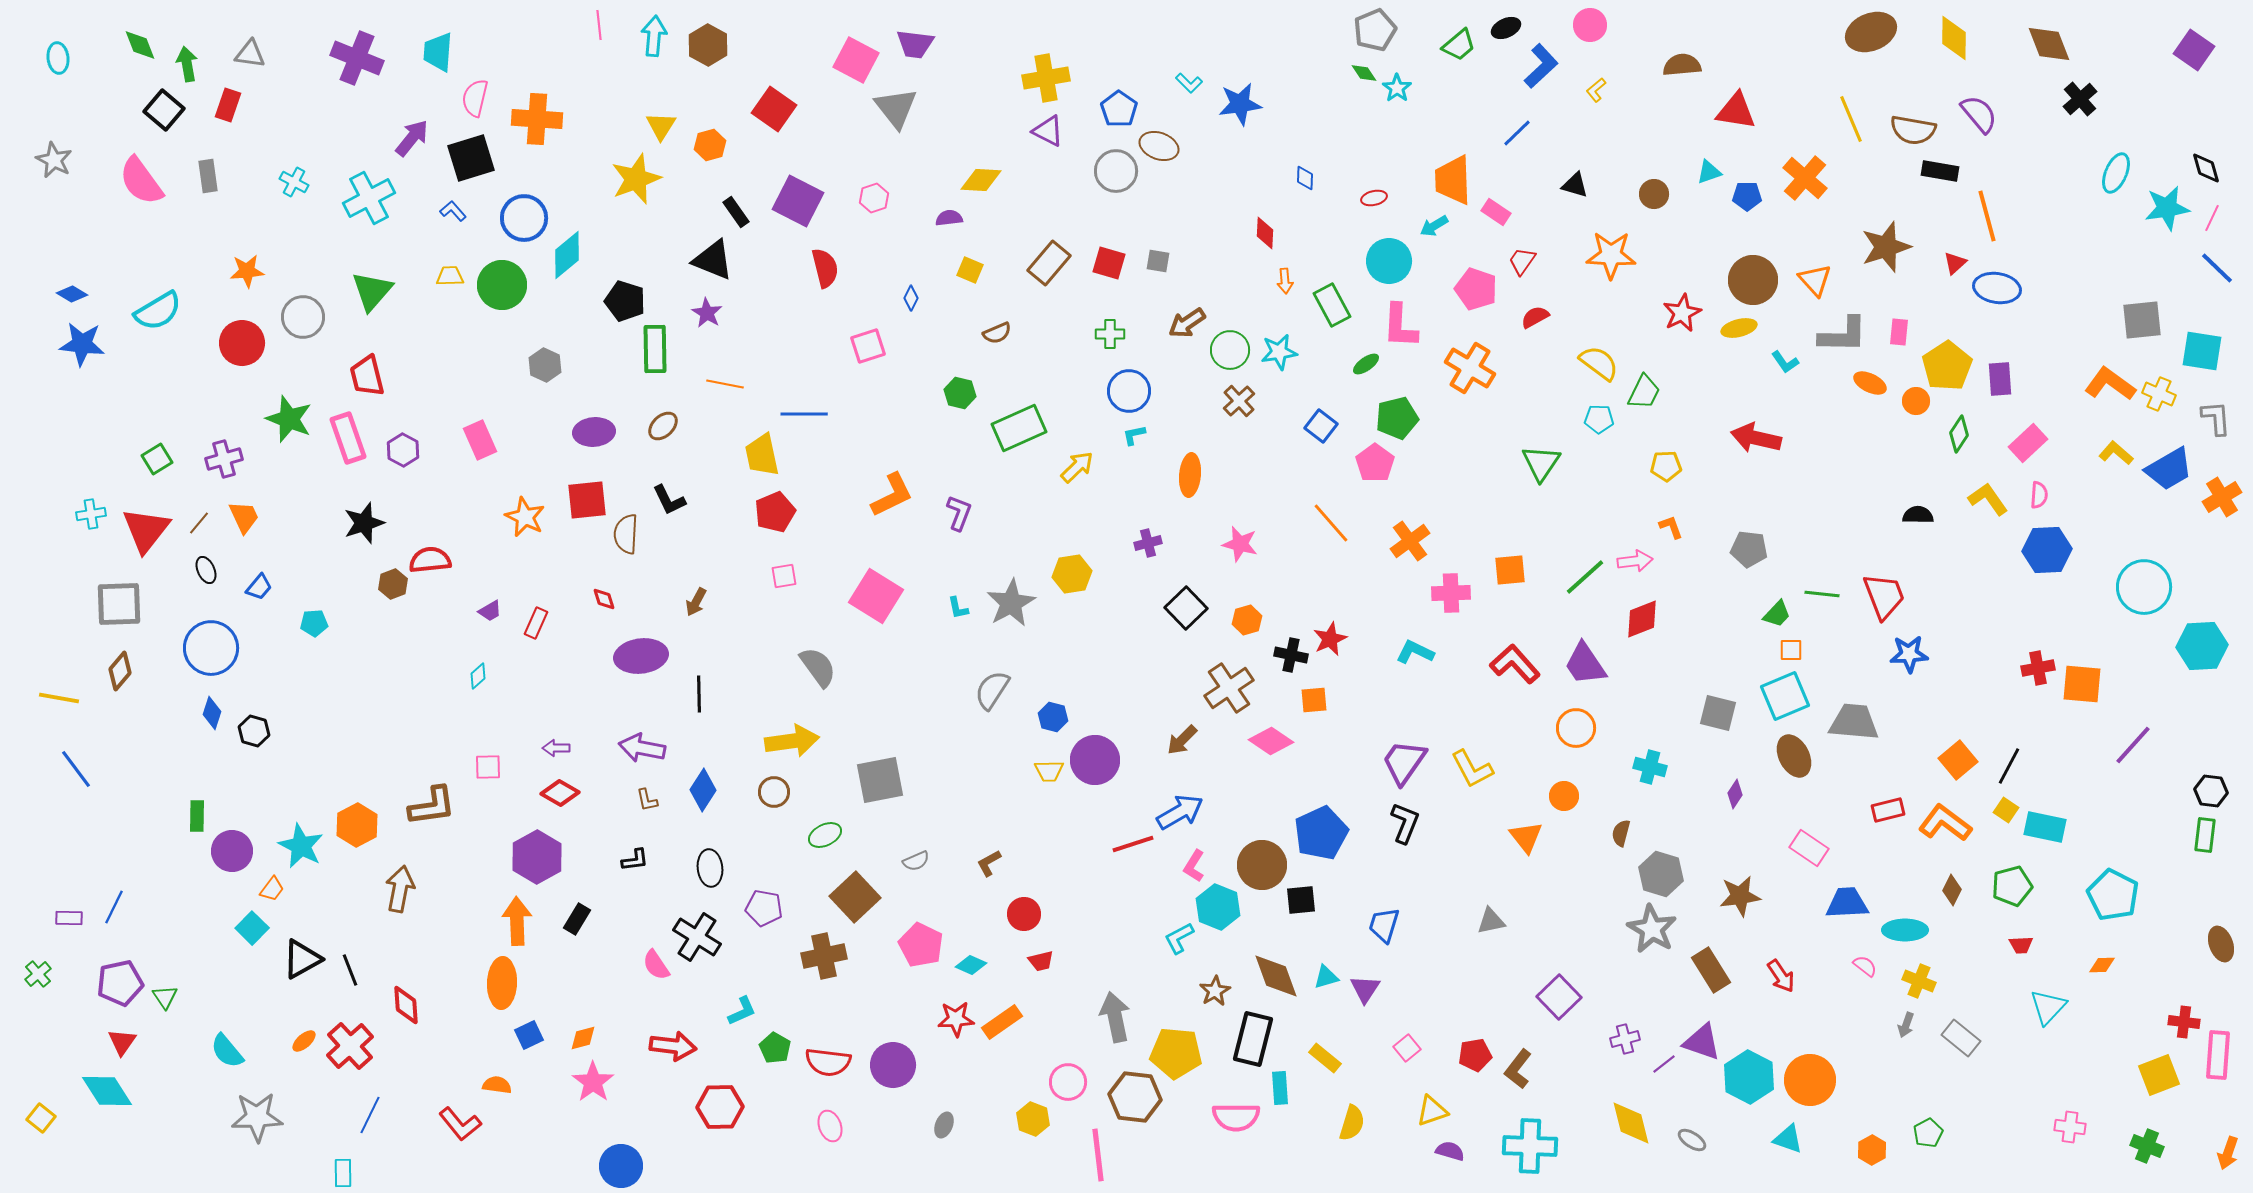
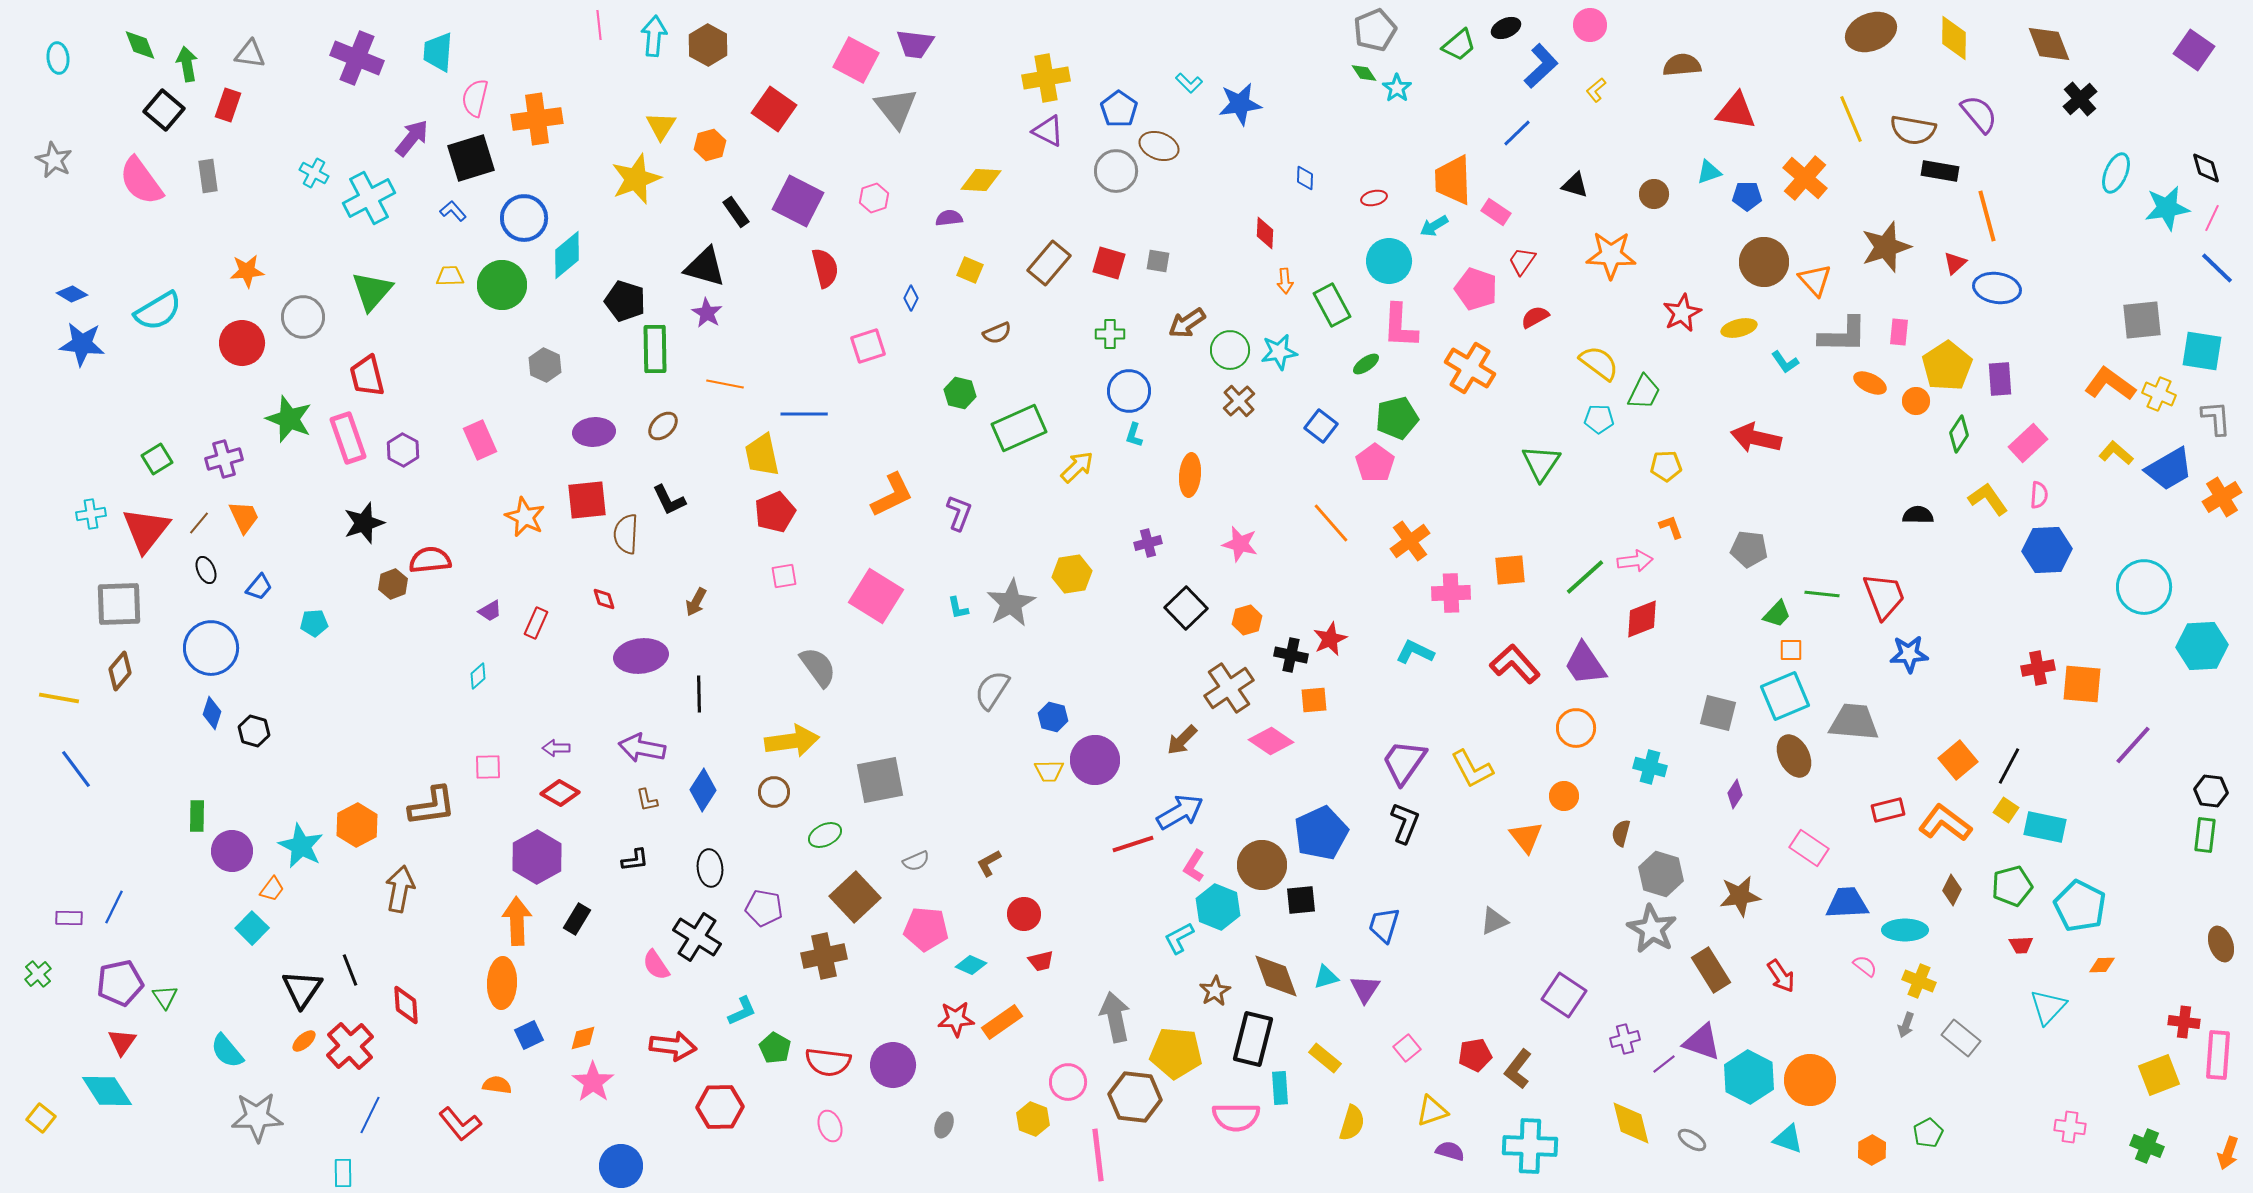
orange cross at (537, 119): rotated 12 degrees counterclockwise
cyan cross at (294, 182): moved 20 px right, 9 px up
black triangle at (713, 260): moved 8 px left, 7 px down; rotated 6 degrees counterclockwise
brown circle at (1753, 280): moved 11 px right, 18 px up
cyan L-shape at (1134, 435): rotated 60 degrees counterclockwise
cyan pentagon at (2113, 895): moved 33 px left, 11 px down
gray triangle at (1491, 921): moved 3 px right; rotated 12 degrees counterclockwise
pink pentagon at (921, 945): moved 5 px right, 16 px up; rotated 21 degrees counterclockwise
black triangle at (302, 959): moved 30 px down; rotated 27 degrees counterclockwise
purple square at (1559, 997): moved 5 px right, 2 px up; rotated 12 degrees counterclockwise
